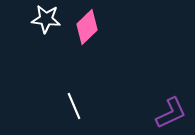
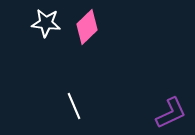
white star: moved 4 px down
